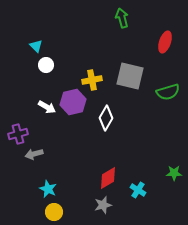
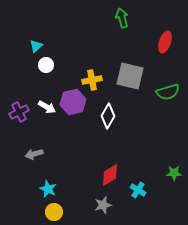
cyan triangle: rotated 32 degrees clockwise
white diamond: moved 2 px right, 2 px up
purple cross: moved 1 px right, 22 px up; rotated 12 degrees counterclockwise
red diamond: moved 2 px right, 3 px up
